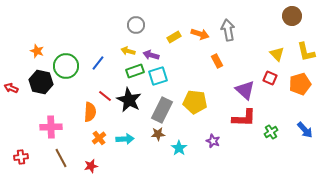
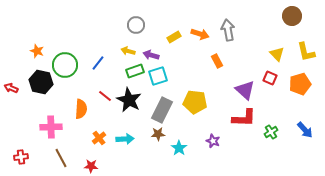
green circle: moved 1 px left, 1 px up
orange semicircle: moved 9 px left, 3 px up
red star: rotated 16 degrees clockwise
